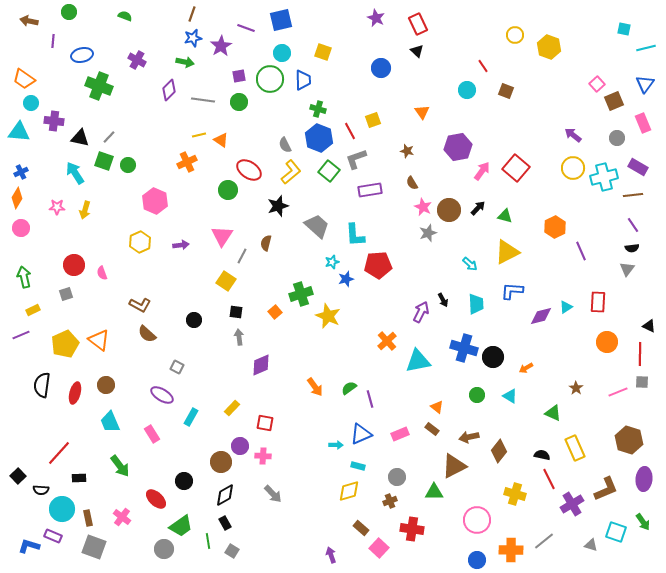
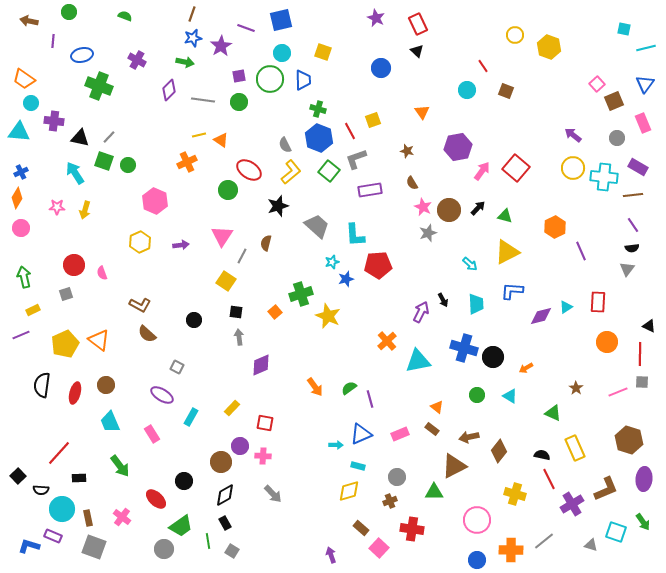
cyan cross at (604, 177): rotated 20 degrees clockwise
